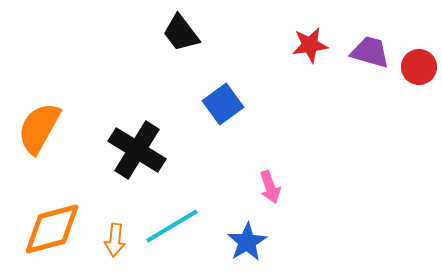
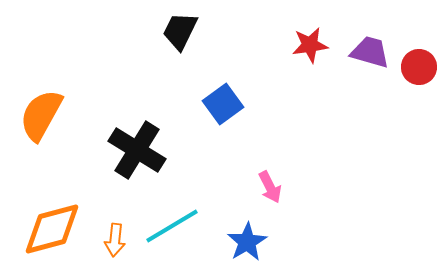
black trapezoid: moved 1 px left, 2 px up; rotated 63 degrees clockwise
orange semicircle: moved 2 px right, 13 px up
pink arrow: rotated 8 degrees counterclockwise
